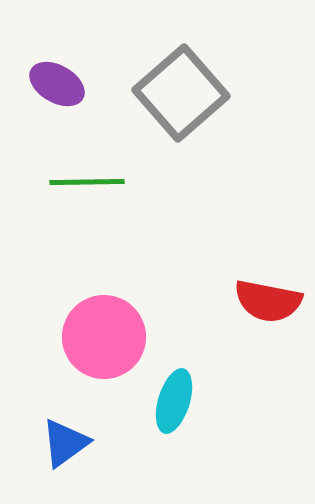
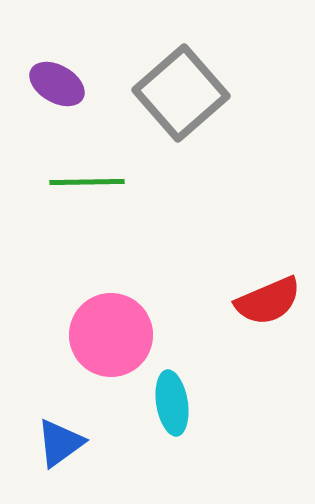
red semicircle: rotated 34 degrees counterclockwise
pink circle: moved 7 px right, 2 px up
cyan ellipse: moved 2 px left, 2 px down; rotated 26 degrees counterclockwise
blue triangle: moved 5 px left
